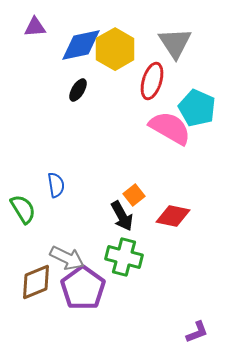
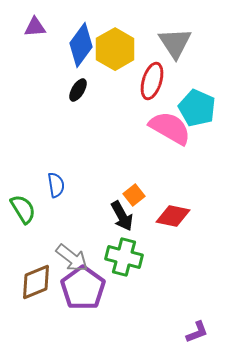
blue diamond: rotated 42 degrees counterclockwise
gray arrow: moved 5 px right; rotated 12 degrees clockwise
